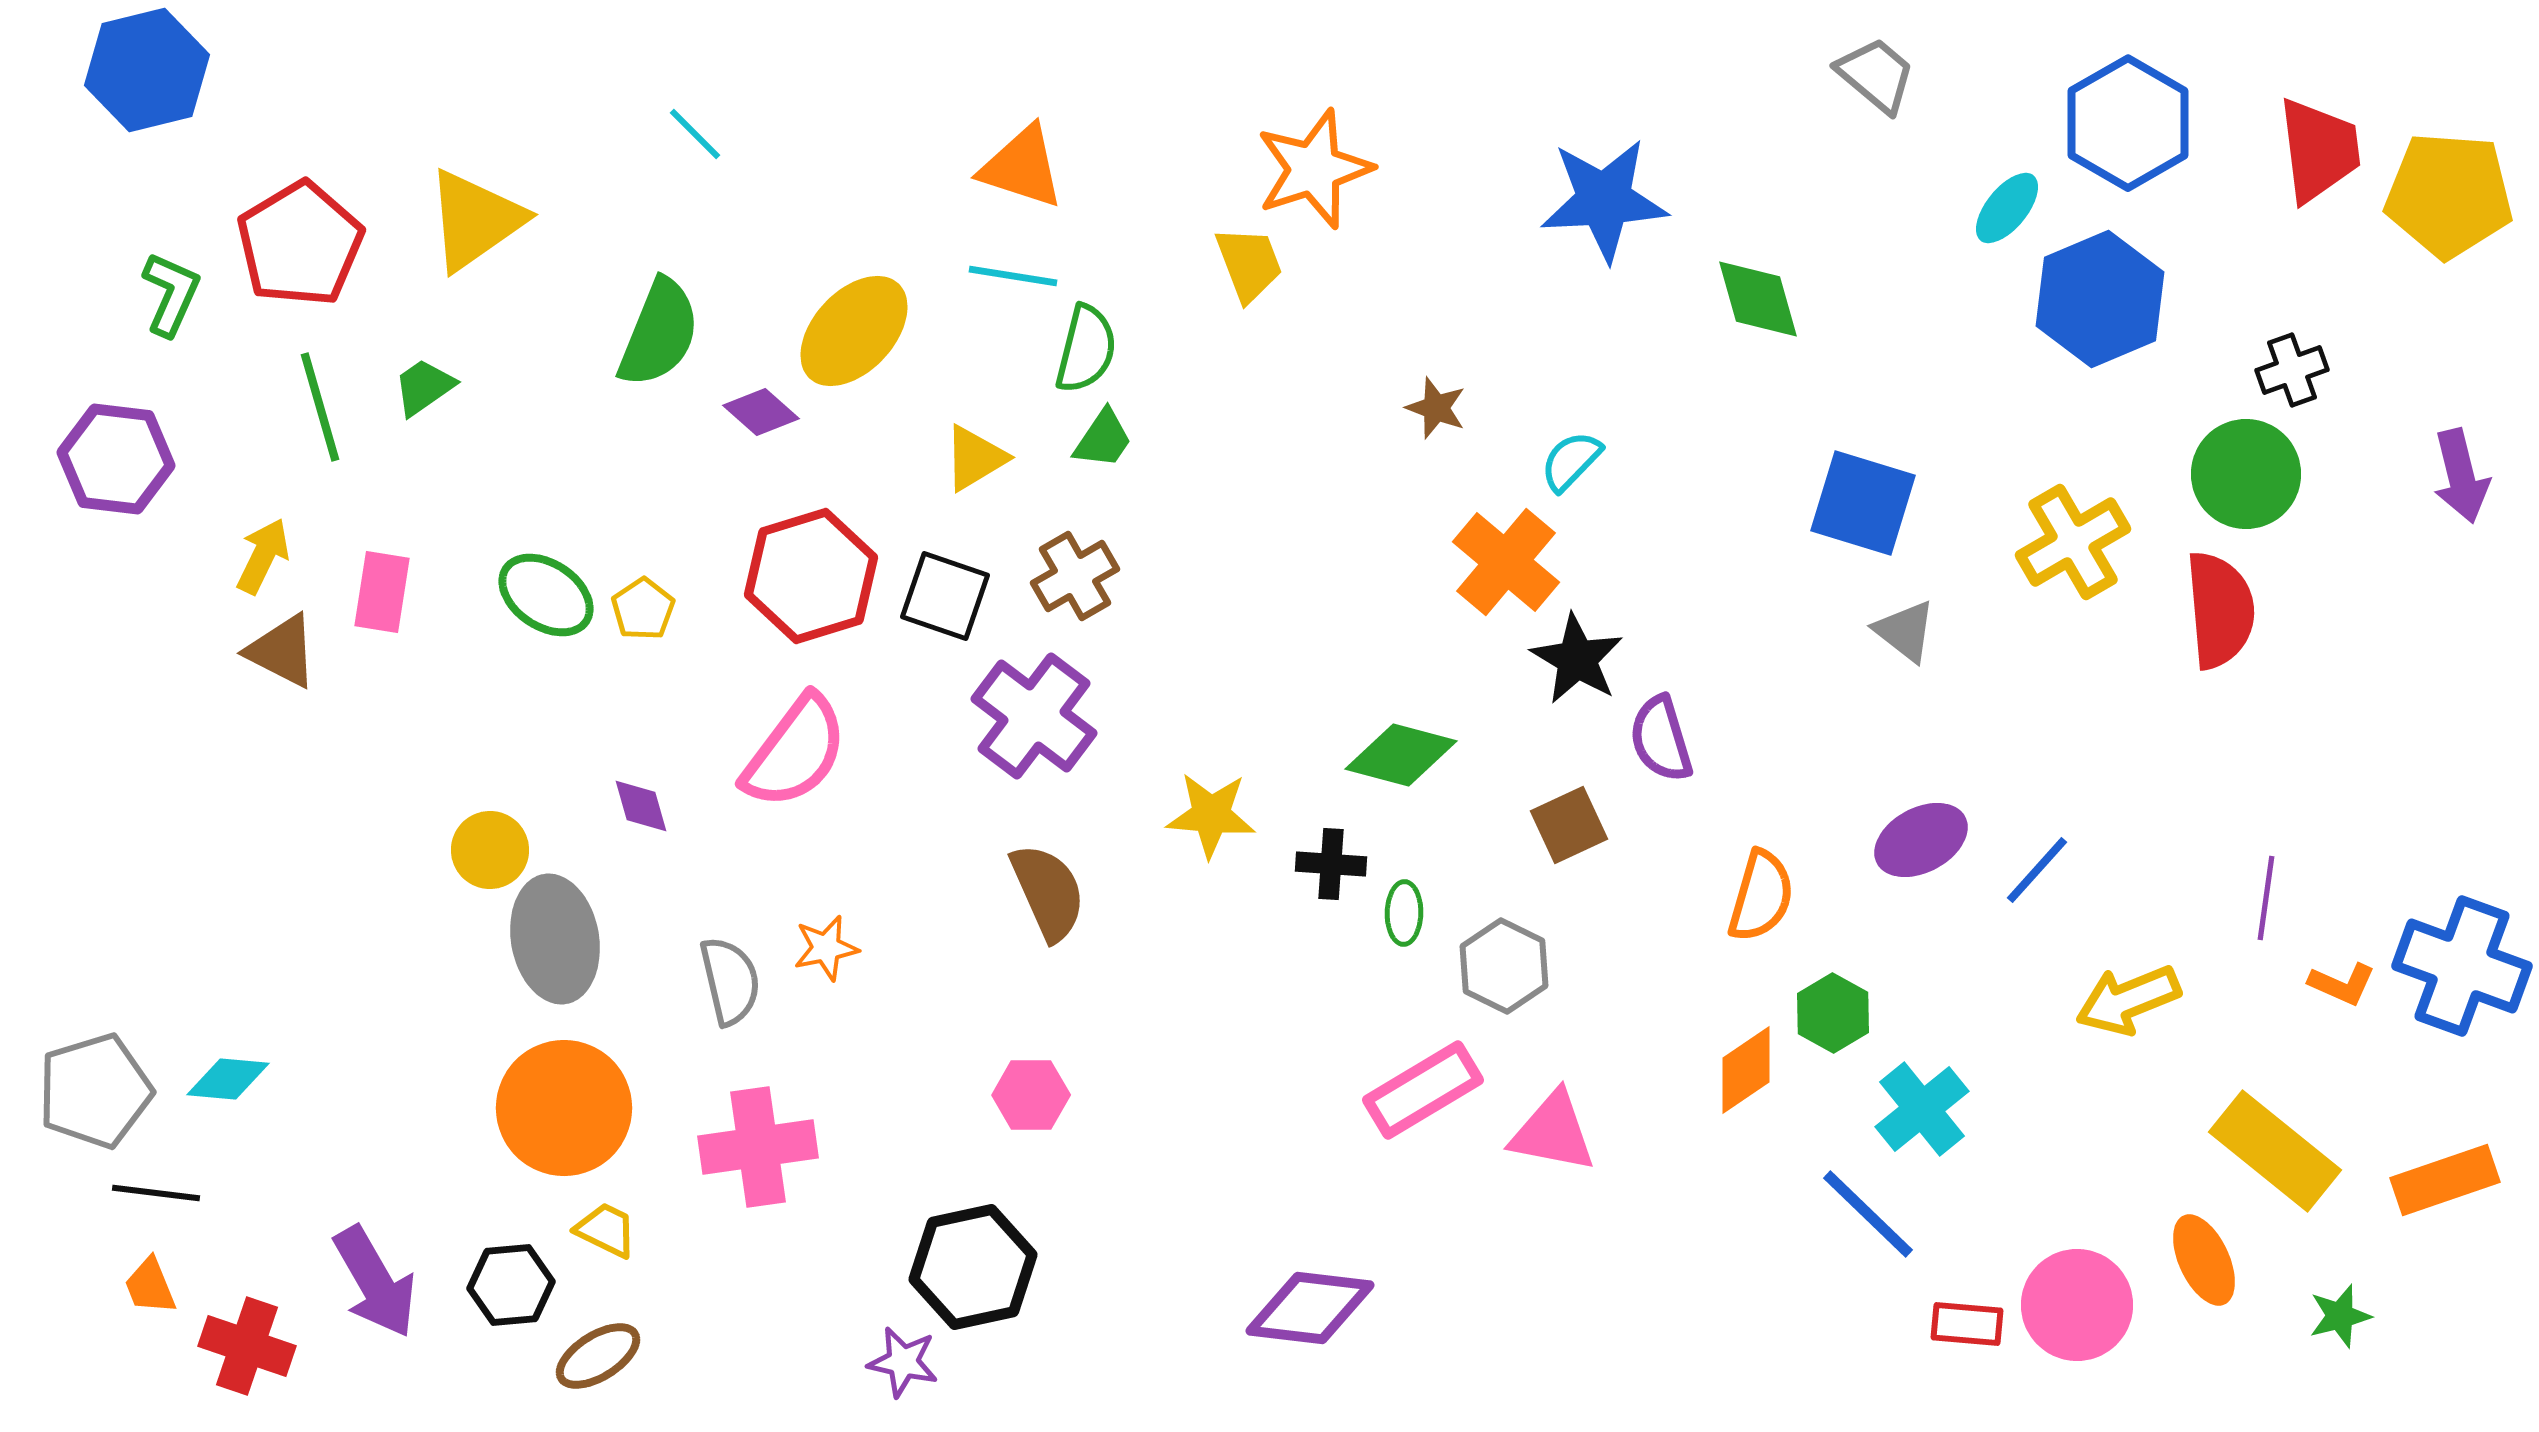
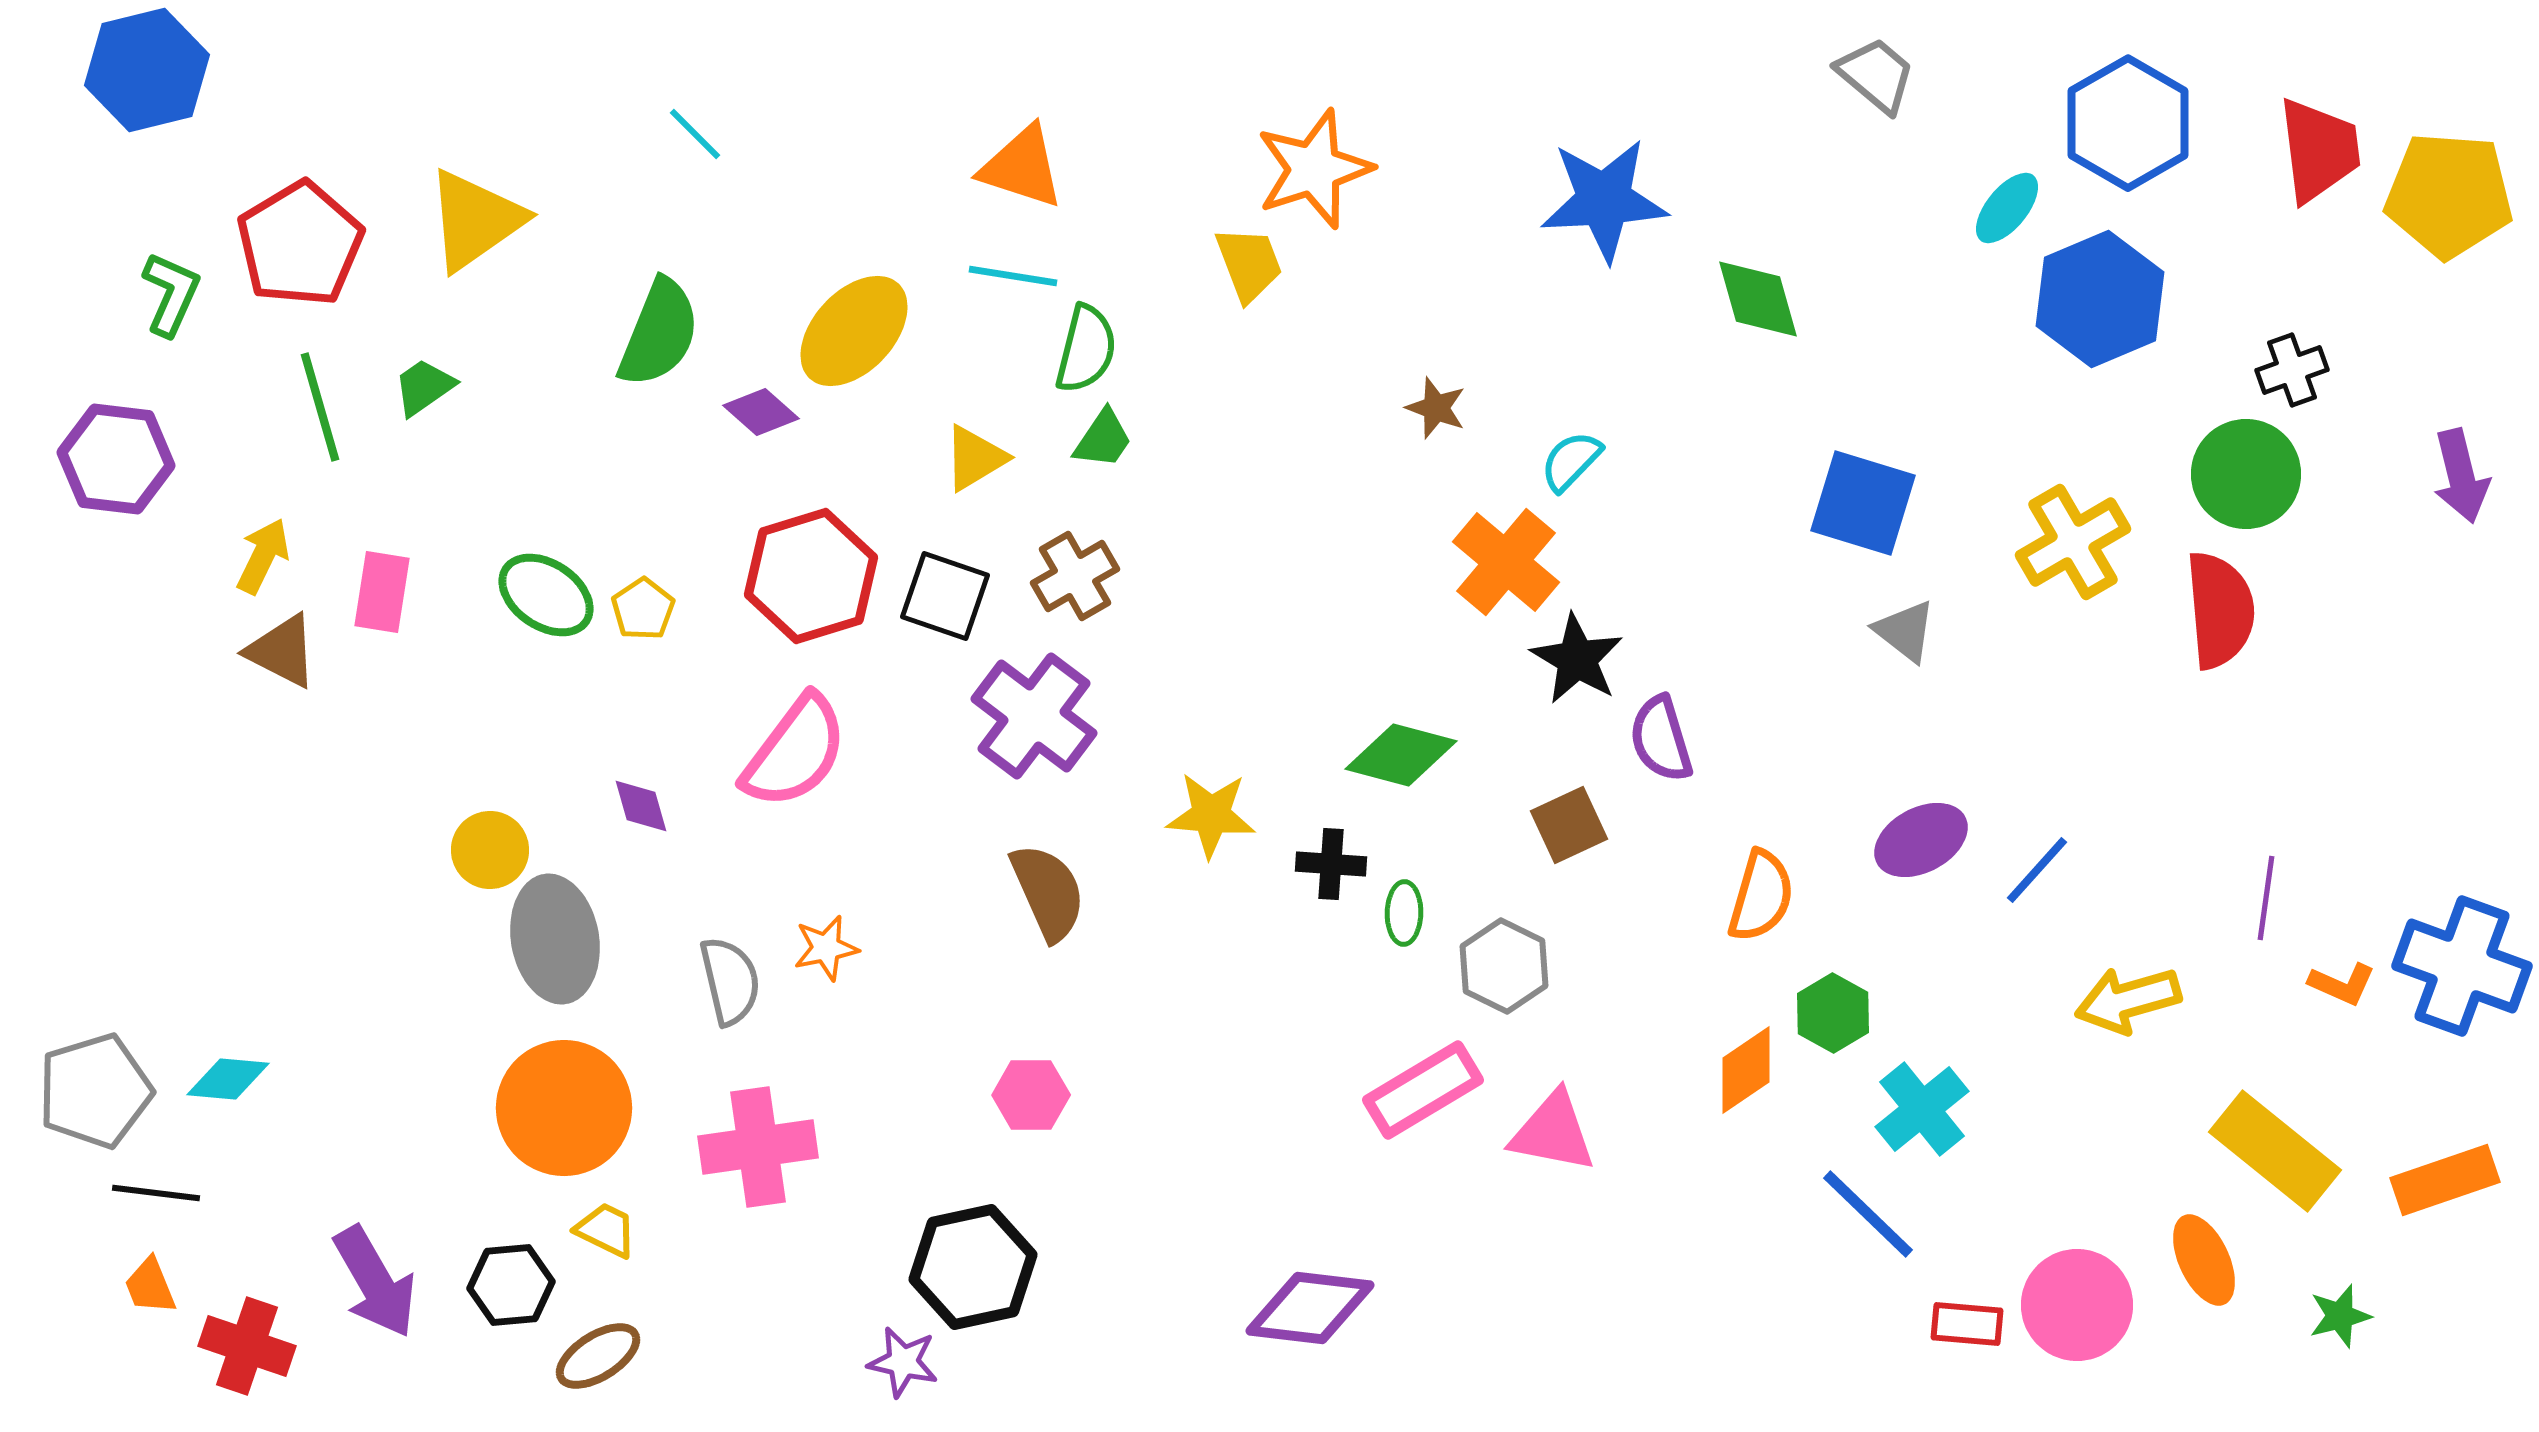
yellow arrow at (2128, 1000): rotated 6 degrees clockwise
